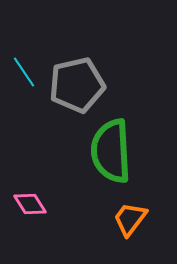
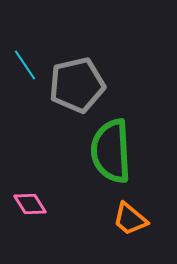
cyan line: moved 1 px right, 7 px up
orange trapezoid: rotated 87 degrees counterclockwise
